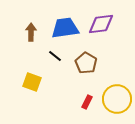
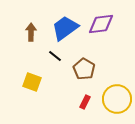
blue trapezoid: rotated 28 degrees counterclockwise
brown pentagon: moved 2 px left, 6 px down
red rectangle: moved 2 px left
